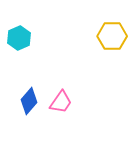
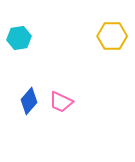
cyan hexagon: rotated 15 degrees clockwise
pink trapezoid: rotated 80 degrees clockwise
